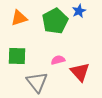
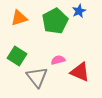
green square: rotated 30 degrees clockwise
red triangle: rotated 25 degrees counterclockwise
gray triangle: moved 5 px up
